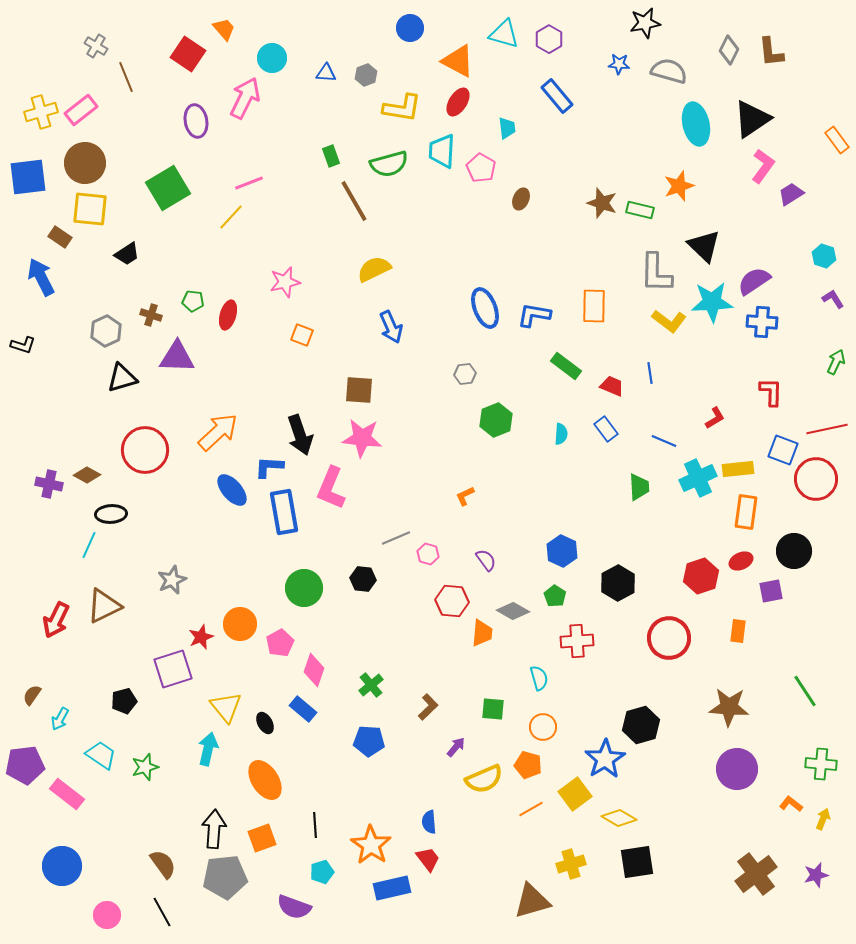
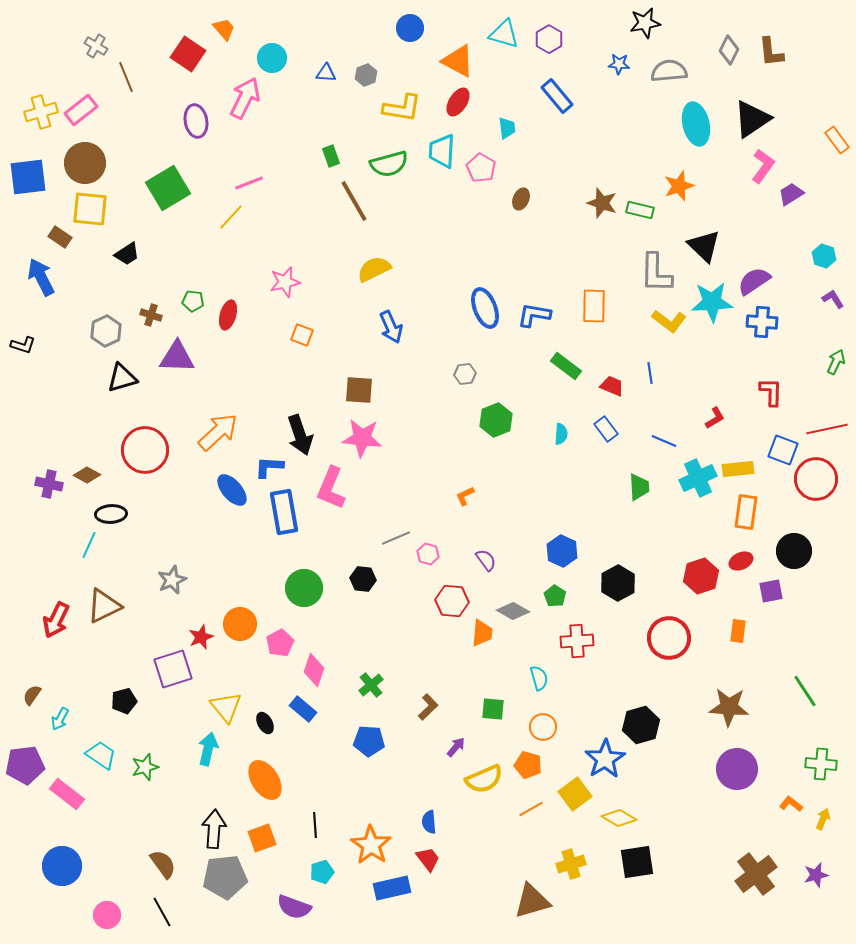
gray semicircle at (669, 71): rotated 21 degrees counterclockwise
